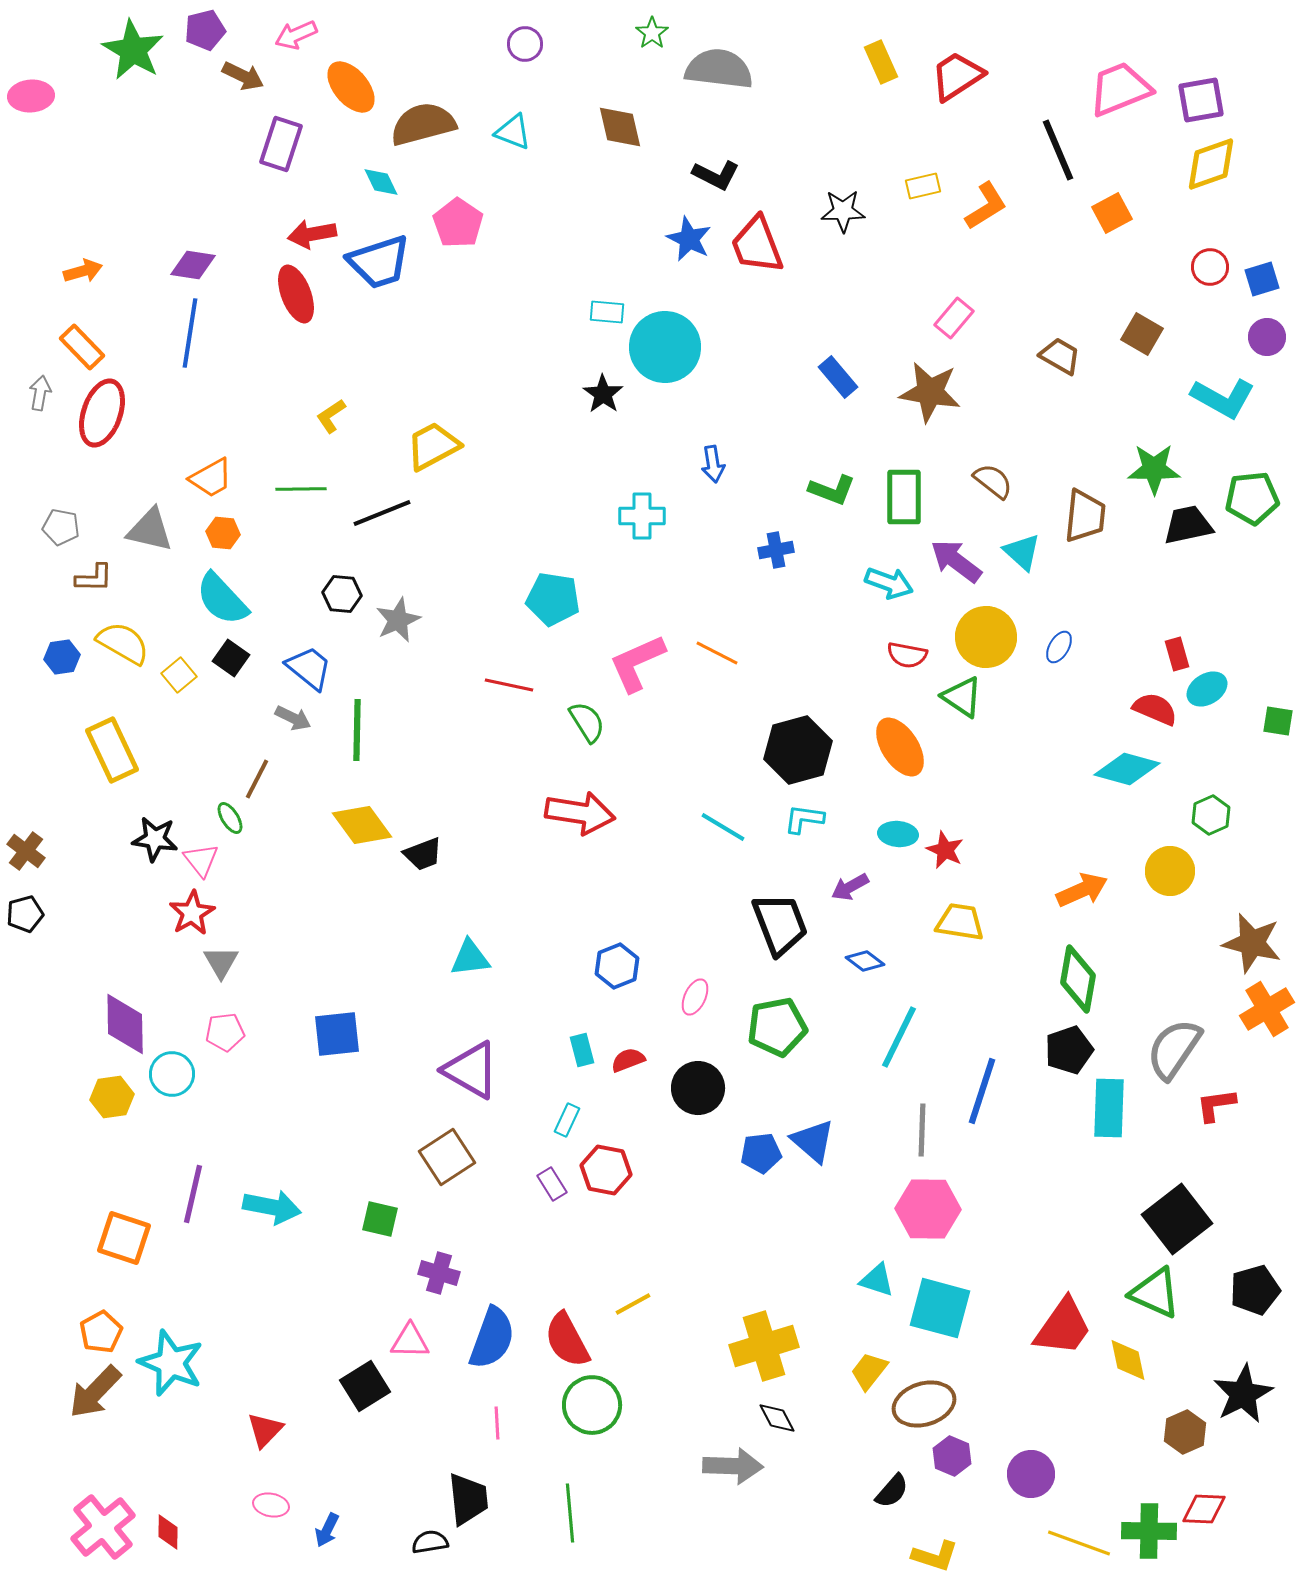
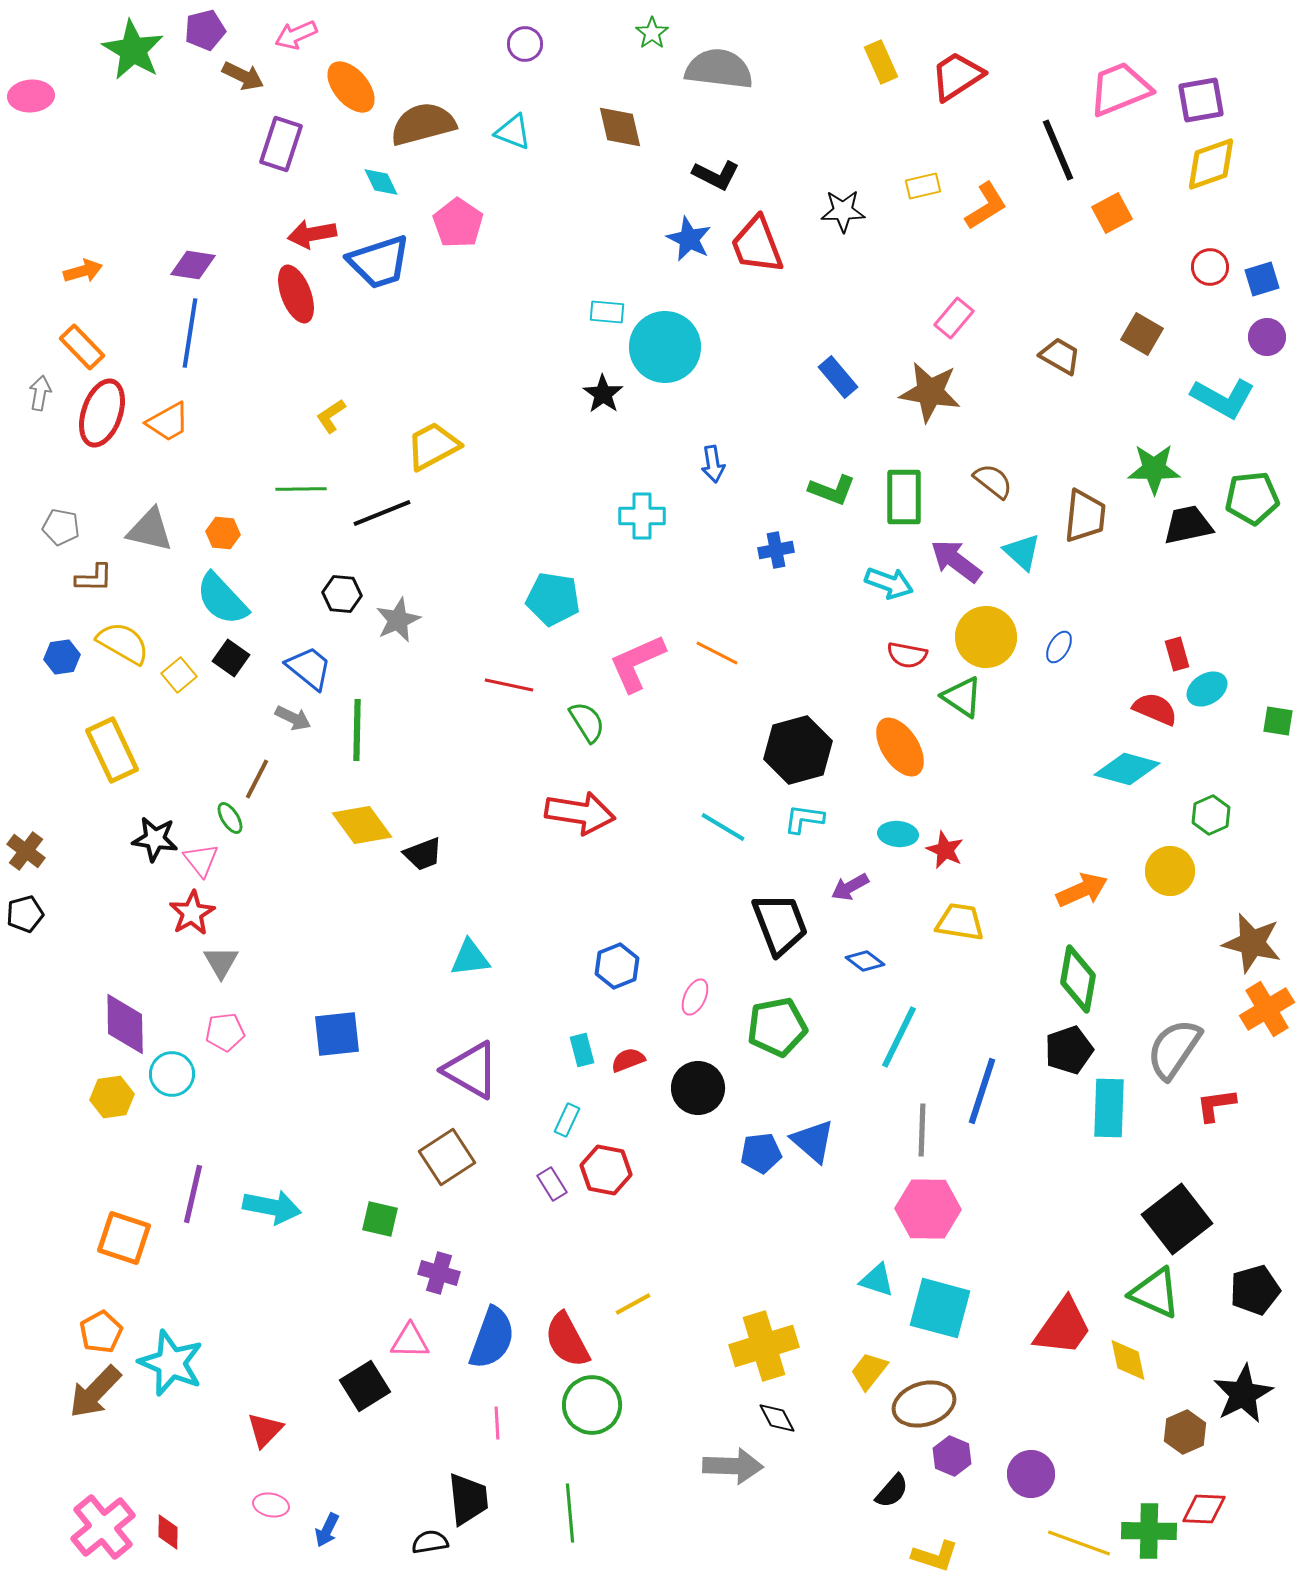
orange trapezoid at (211, 478): moved 43 px left, 56 px up
